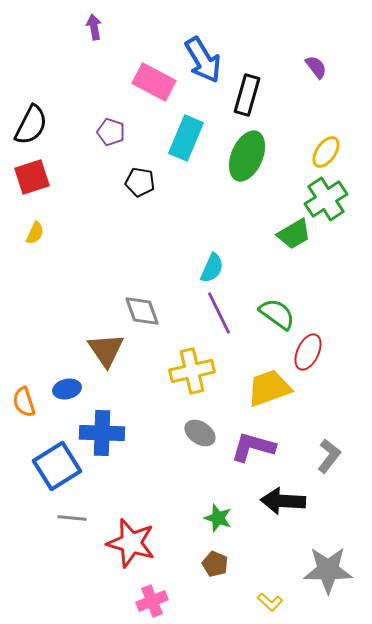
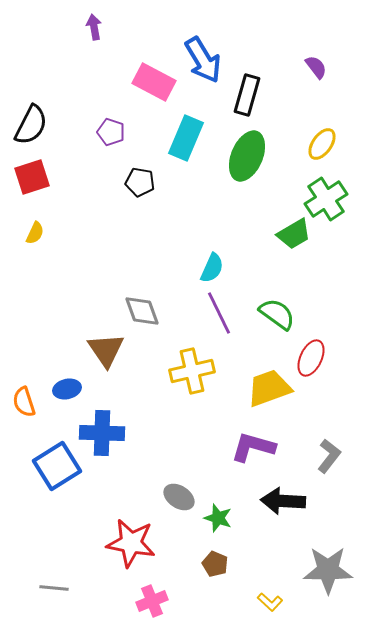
yellow ellipse: moved 4 px left, 8 px up
red ellipse: moved 3 px right, 6 px down
gray ellipse: moved 21 px left, 64 px down
gray line: moved 18 px left, 70 px down
red star: rotated 6 degrees counterclockwise
